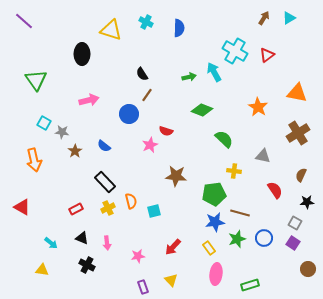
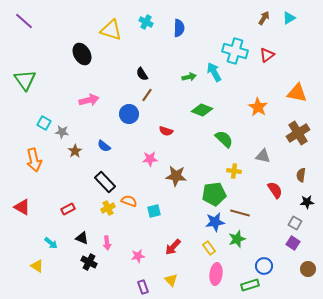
cyan cross at (235, 51): rotated 15 degrees counterclockwise
black ellipse at (82, 54): rotated 30 degrees counterclockwise
green triangle at (36, 80): moved 11 px left
pink star at (150, 145): moved 14 px down; rotated 21 degrees clockwise
brown semicircle at (301, 175): rotated 16 degrees counterclockwise
orange semicircle at (131, 201): moved 2 px left; rotated 56 degrees counterclockwise
red rectangle at (76, 209): moved 8 px left
blue circle at (264, 238): moved 28 px down
black cross at (87, 265): moved 2 px right, 3 px up
yellow triangle at (42, 270): moved 5 px left, 4 px up; rotated 24 degrees clockwise
